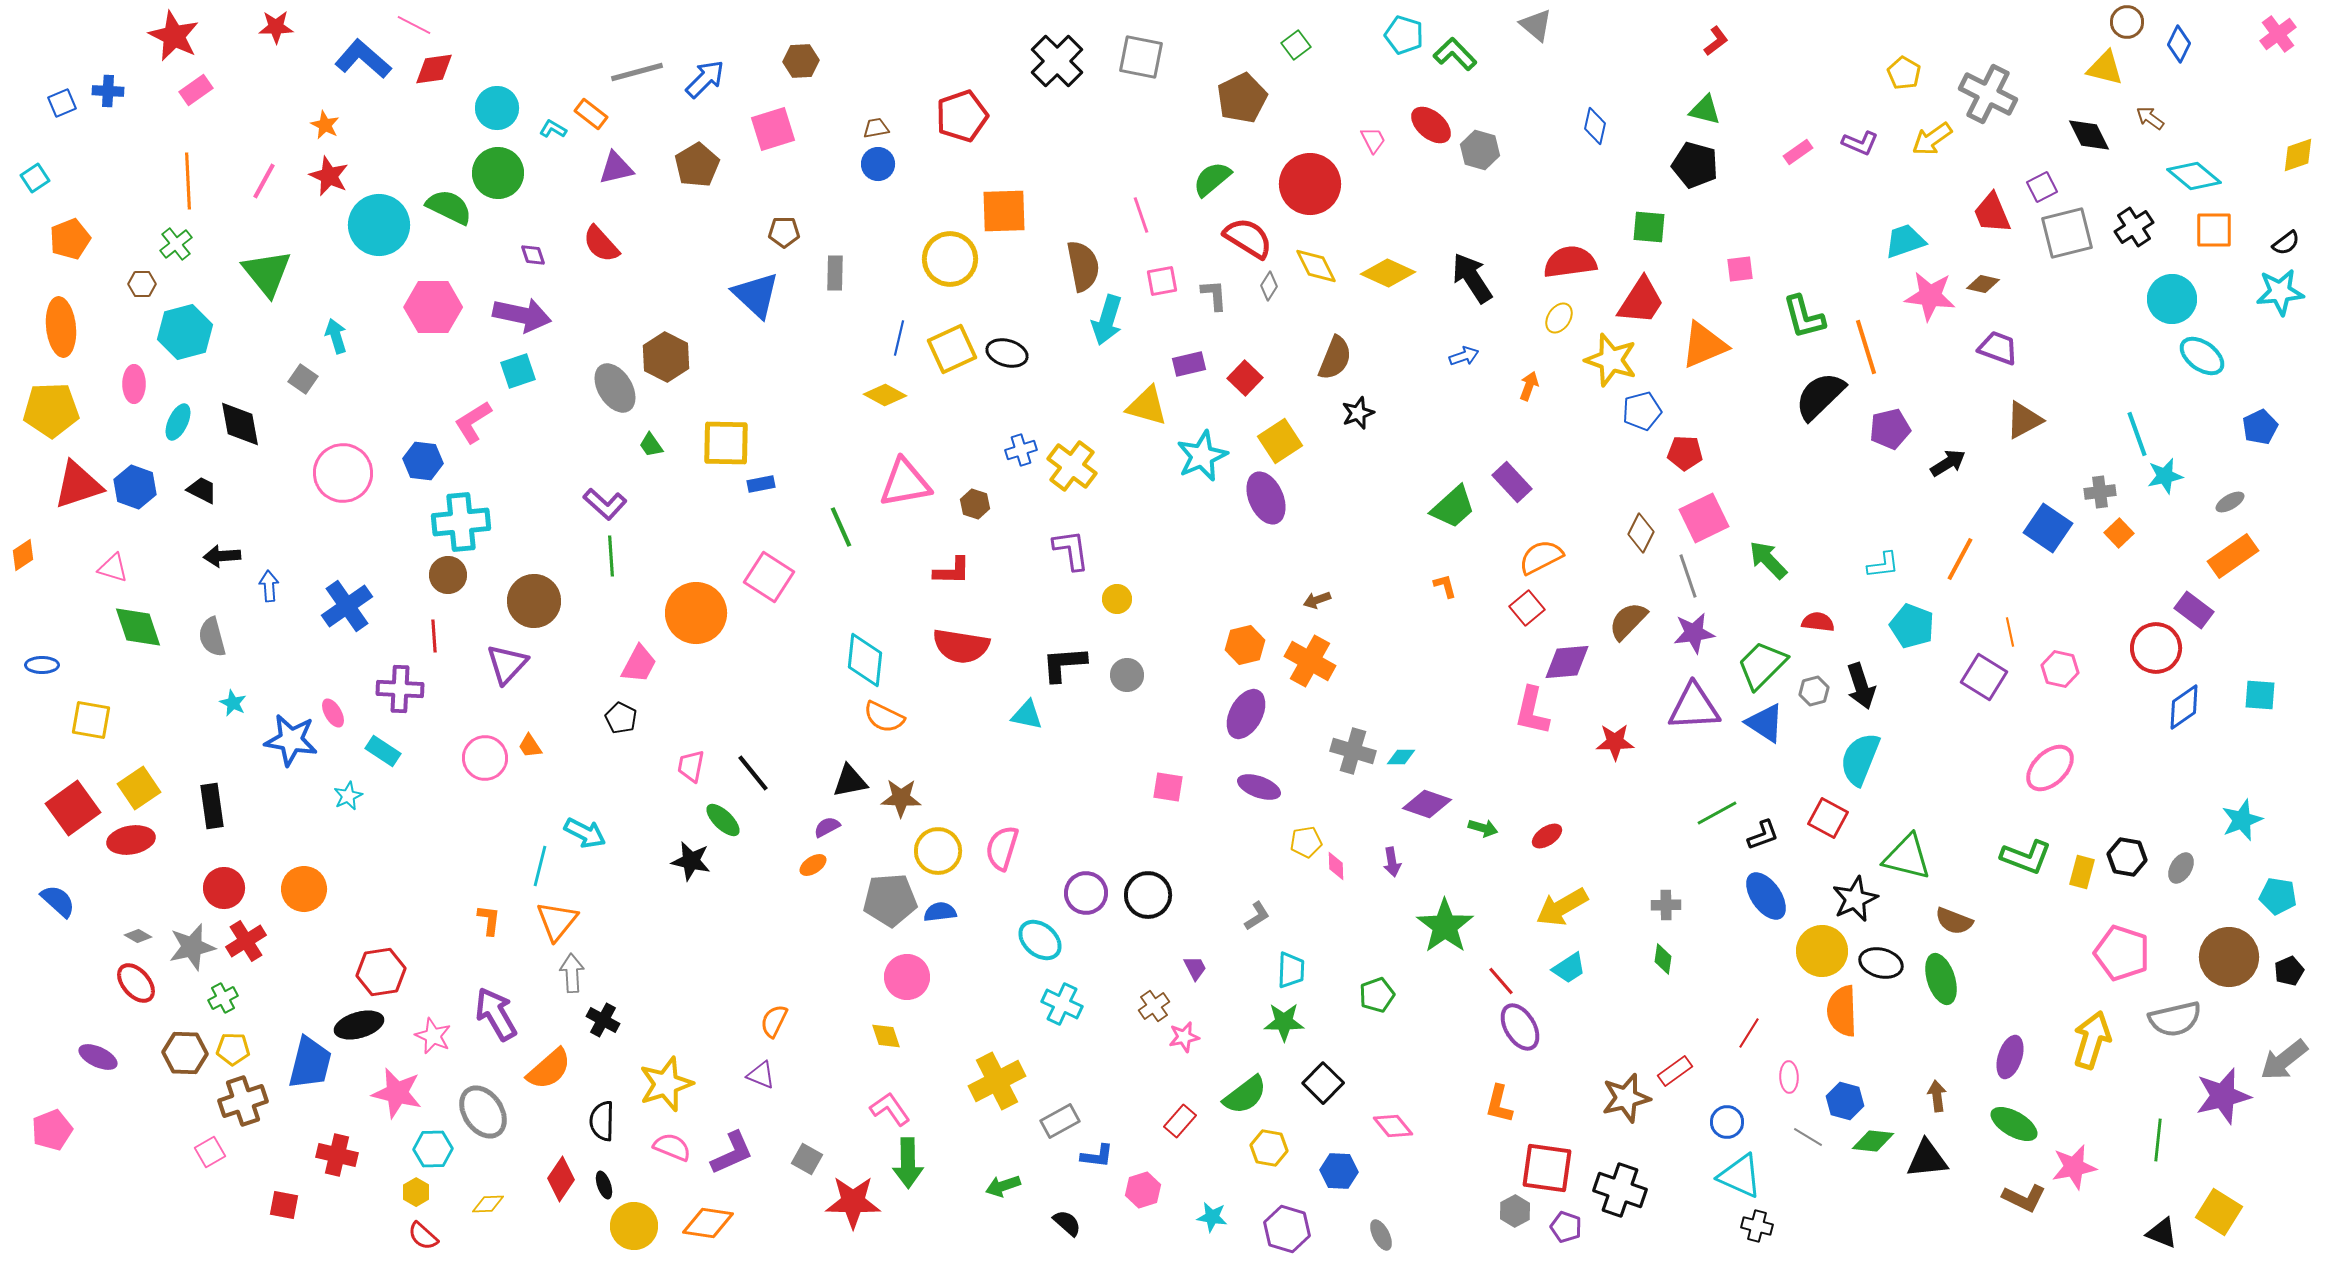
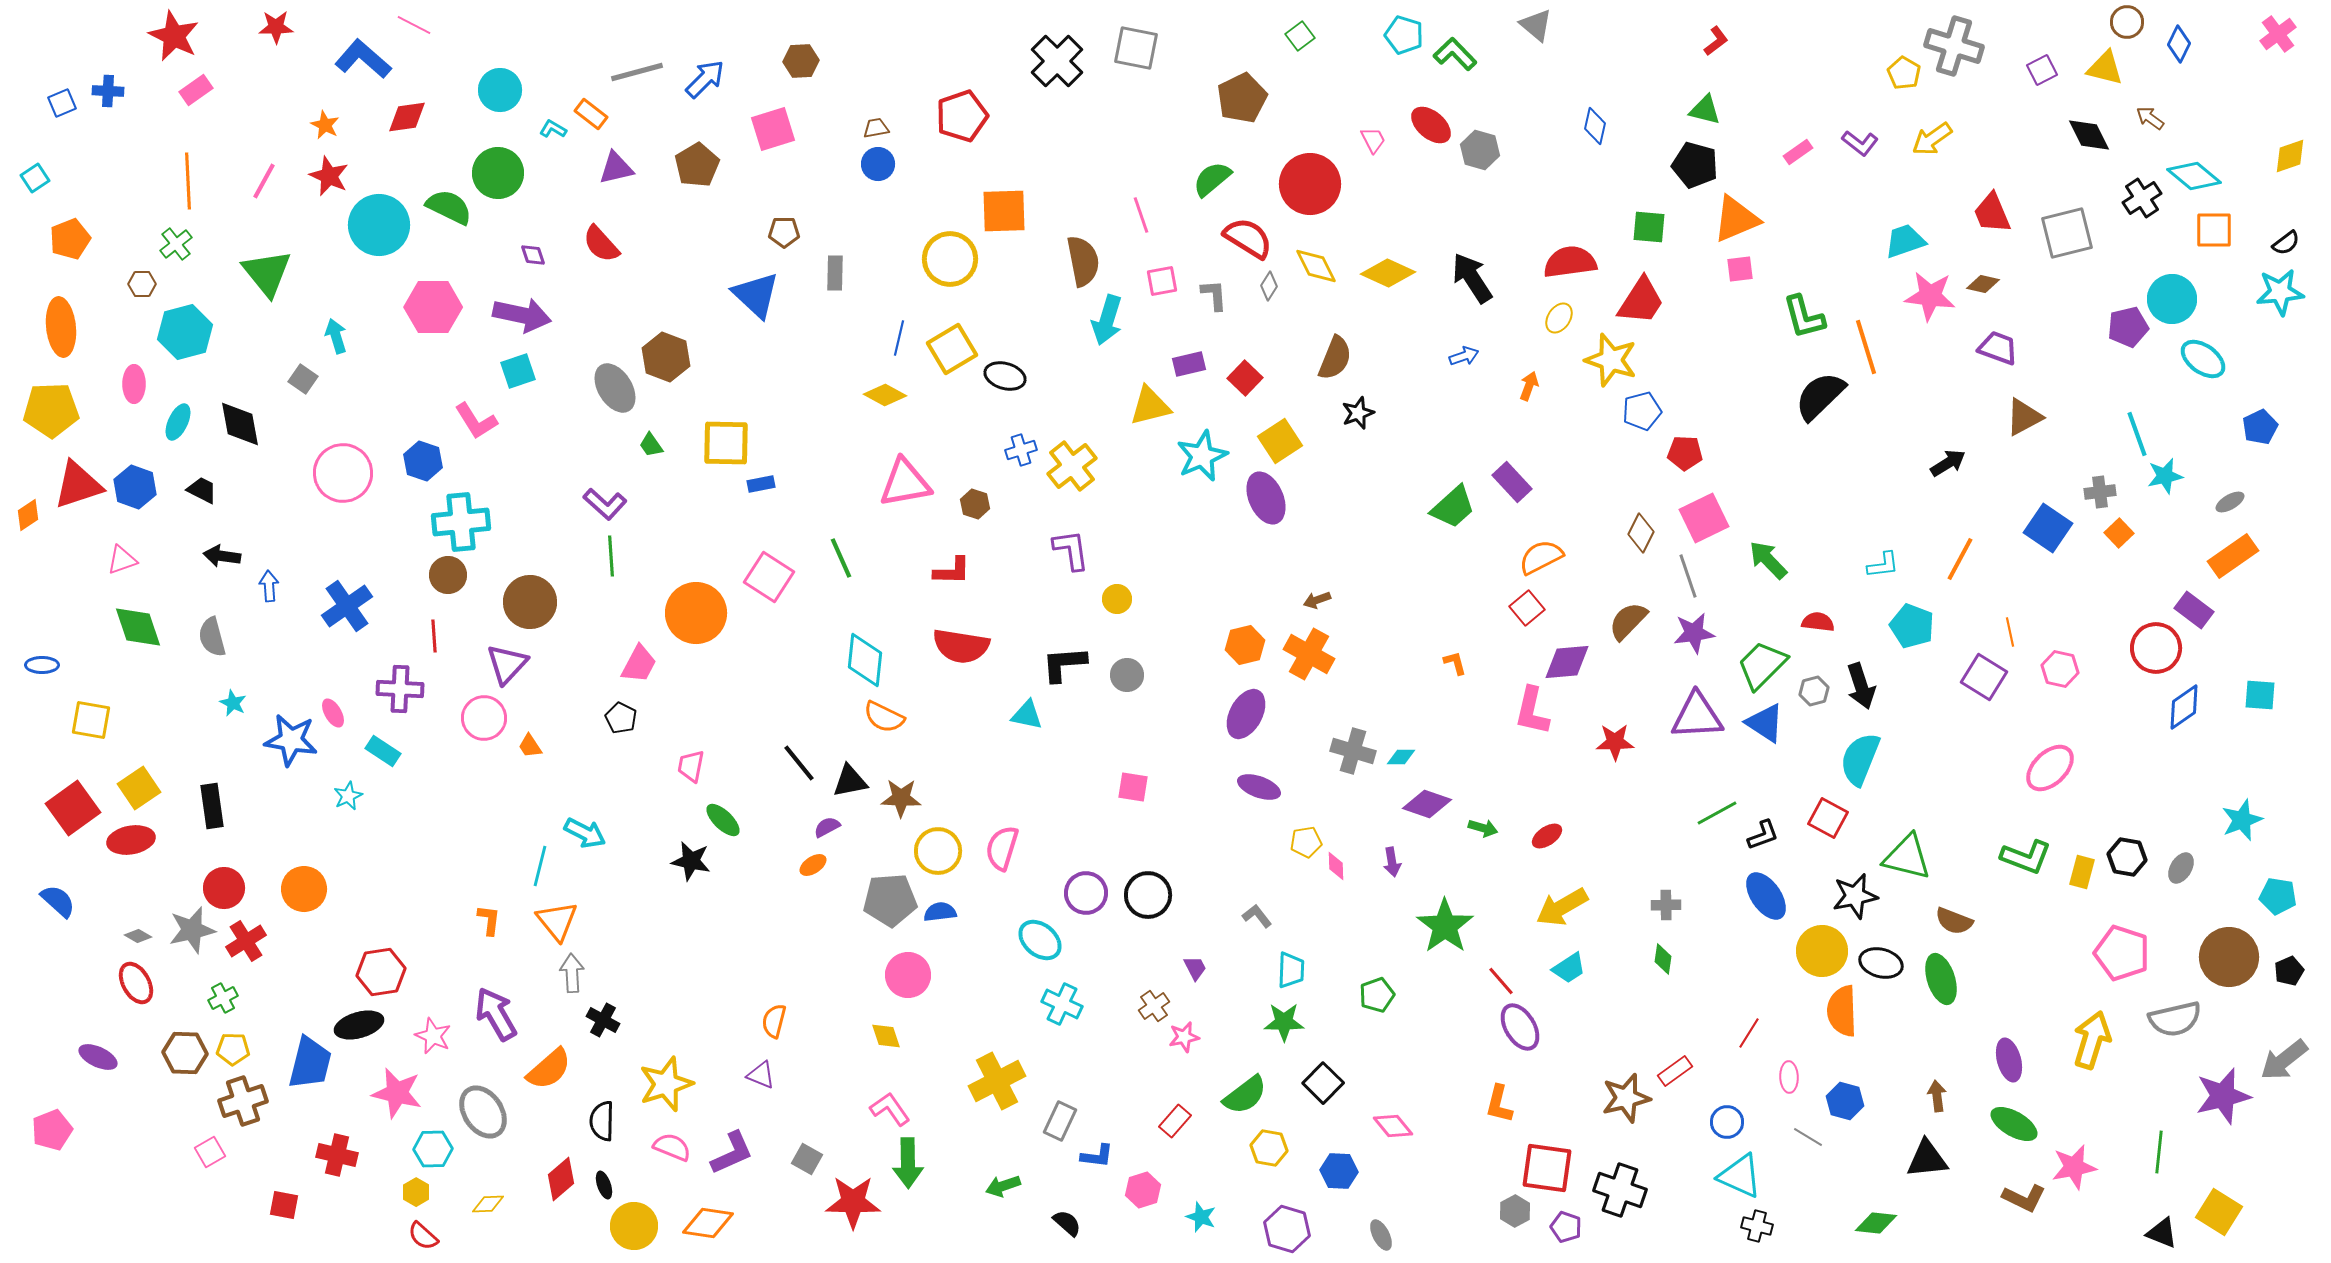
green square at (1296, 45): moved 4 px right, 9 px up
gray square at (1141, 57): moved 5 px left, 9 px up
red diamond at (434, 69): moved 27 px left, 48 px down
gray cross at (1988, 94): moved 34 px left, 48 px up; rotated 10 degrees counterclockwise
cyan circle at (497, 108): moved 3 px right, 18 px up
purple L-shape at (1860, 143): rotated 15 degrees clockwise
yellow diamond at (2298, 155): moved 8 px left, 1 px down
purple square at (2042, 187): moved 117 px up
black cross at (2134, 227): moved 8 px right, 29 px up
brown semicircle at (1083, 266): moved 5 px up
orange triangle at (1704, 345): moved 32 px right, 126 px up
yellow square at (952, 349): rotated 6 degrees counterclockwise
black ellipse at (1007, 353): moved 2 px left, 23 px down
cyan ellipse at (2202, 356): moved 1 px right, 3 px down
brown hexagon at (666, 357): rotated 6 degrees counterclockwise
yellow triangle at (1147, 406): moved 3 px right; rotated 30 degrees counterclockwise
brown triangle at (2024, 420): moved 3 px up
pink L-shape at (473, 422): moved 3 px right, 1 px up; rotated 90 degrees counterclockwise
purple pentagon at (1890, 429): moved 238 px right, 102 px up
blue hexagon at (423, 461): rotated 12 degrees clockwise
yellow cross at (1072, 466): rotated 15 degrees clockwise
green line at (841, 527): moved 31 px down
orange diamond at (23, 555): moved 5 px right, 40 px up
black arrow at (222, 556): rotated 12 degrees clockwise
pink triangle at (113, 568): moved 9 px right, 8 px up; rotated 36 degrees counterclockwise
orange L-shape at (1445, 586): moved 10 px right, 77 px down
brown circle at (534, 601): moved 4 px left, 1 px down
orange cross at (1310, 661): moved 1 px left, 7 px up
purple triangle at (1694, 707): moved 3 px right, 9 px down
pink circle at (485, 758): moved 1 px left, 40 px up
black line at (753, 773): moved 46 px right, 10 px up
pink square at (1168, 787): moved 35 px left
black star at (1855, 899): moved 3 px up; rotated 12 degrees clockwise
gray L-shape at (1257, 916): rotated 96 degrees counterclockwise
orange triangle at (557, 921): rotated 18 degrees counterclockwise
gray star at (192, 947): moved 17 px up
pink circle at (907, 977): moved 1 px right, 2 px up
red ellipse at (136, 983): rotated 12 degrees clockwise
orange semicircle at (774, 1021): rotated 12 degrees counterclockwise
purple ellipse at (2010, 1057): moved 1 px left, 3 px down; rotated 33 degrees counterclockwise
gray rectangle at (1060, 1121): rotated 36 degrees counterclockwise
red rectangle at (1180, 1121): moved 5 px left
green line at (2158, 1140): moved 1 px right, 12 px down
green diamond at (1873, 1141): moved 3 px right, 82 px down
red diamond at (561, 1179): rotated 15 degrees clockwise
cyan star at (1212, 1217): moved 11 px left; rotated 12 degrees clockwise
